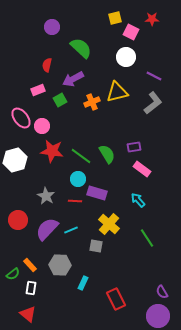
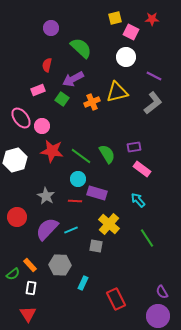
purple circle at (52, 27): moved 1 px left, 1 px down
green square at (60, 100): moved 2 px right, 1 px up; rotated 24 degrees counterclockwise
red circle at (18, 220): moved 1 px left, 3 px up
red triangle at (28, 314): rotated 18 degrees clockwise
